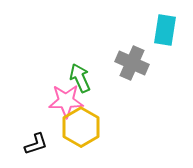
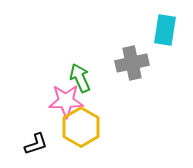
gray cross: rotated 36 degrees counterclockwise
